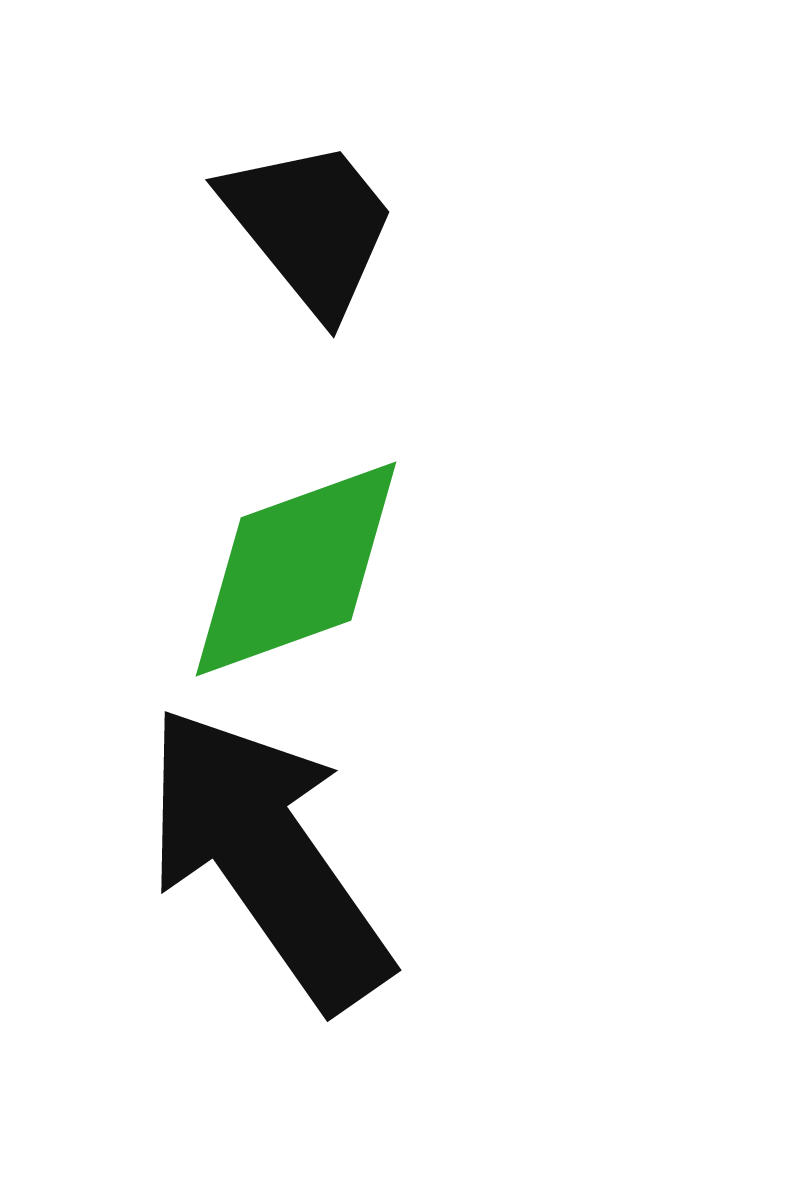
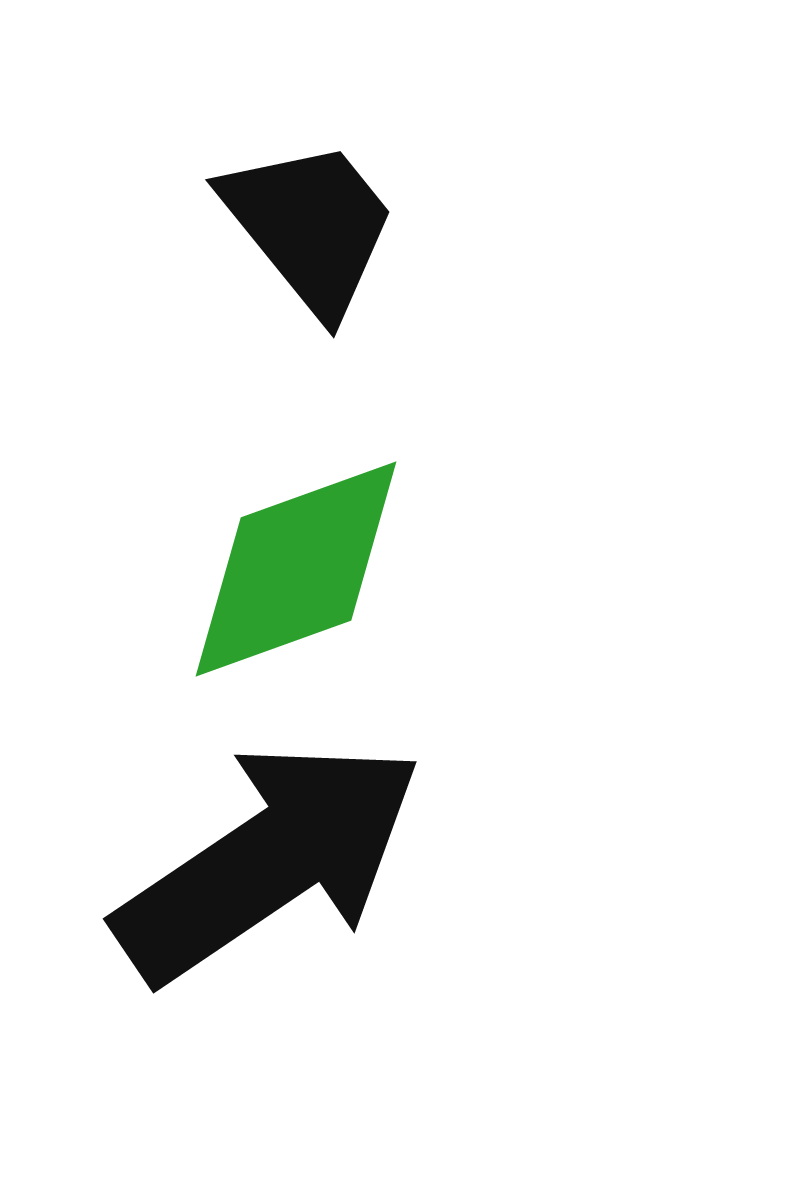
black arrow: moved 2 px right, 4 px down; rotated 91 degrees clockwise
